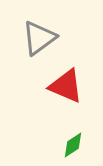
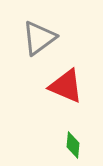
green diamond: rotated 52 degrees counterclockwise
